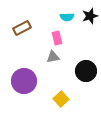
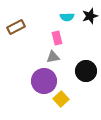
brown rectangle: moved 6 px left, 1 px up
purple circle: moved 20 px right
